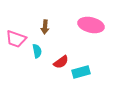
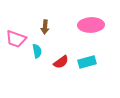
pink ellipse: rotated 15 degrees counterclockwise
cyan rectangle: moved 6 px right, 10 px up
